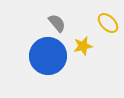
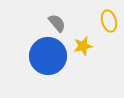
yellow ellipse: moved 1 px right, 2 px up; rotated 30 degrees clockwise
